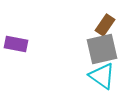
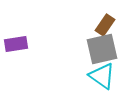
purple rectangle: rotated 20 degrees counterclockwise
